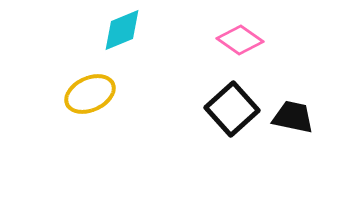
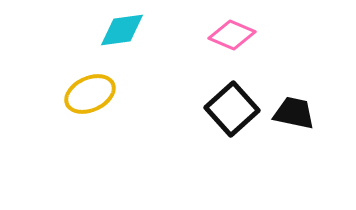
cyan diamond: rotated 15 degrees clockwise
pink diamond: moved 8 px left, 5 px up; rotated 12 degrees counterclockwise
black trapezoid: moved 1 px right, 4 px up
